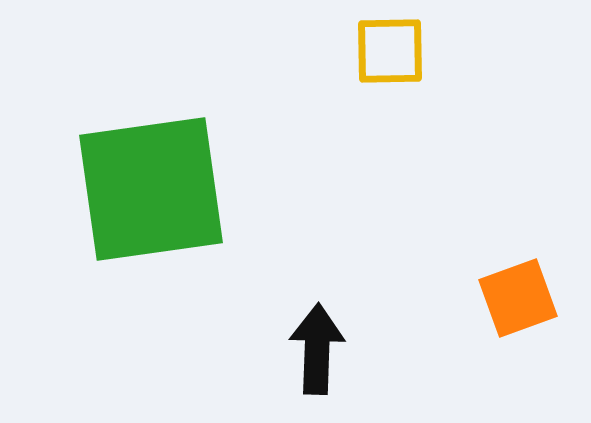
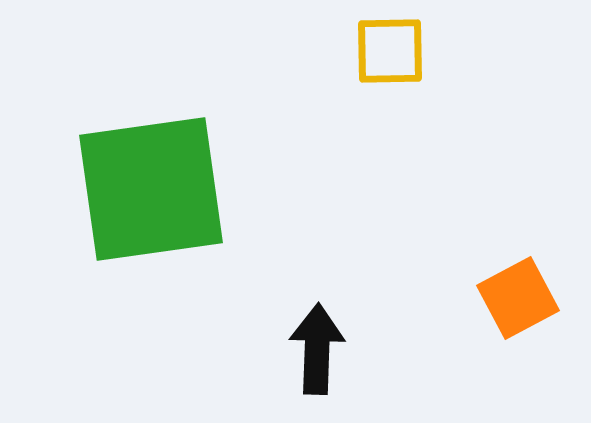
orange square: rotated 8 degrees counterclockwise
